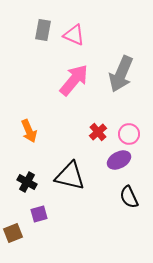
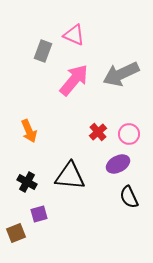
gray rectangle: moved 21 px down; rotated 10 degrees clockwise
gray arrow: rotated 42 degrees clockwise
purple ellipse: moved 1 px left, 4 px down
black triangle: rotated 8 degrees counterclockwise
brown square: moved 3 px right
